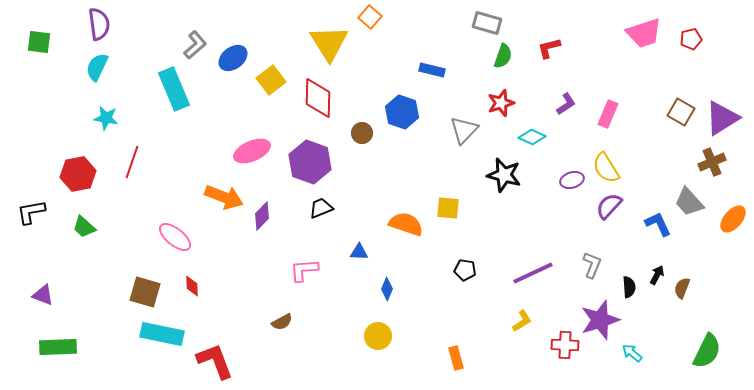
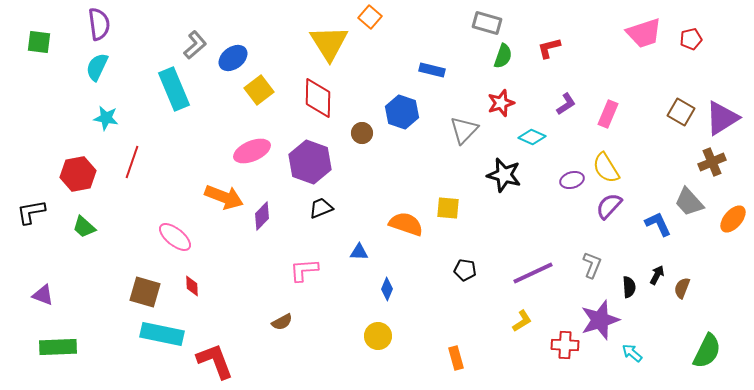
yellow square at (271, 80): moved 12 px left, 10 px down
